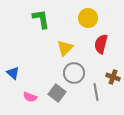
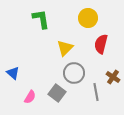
brown cross: rotated 16 degrees clockwise
pink semicircle: rotated 80 degrees counterclockwise
